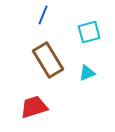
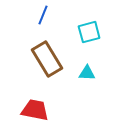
brown rectangle: moved 1 px left, 1 px up
cyan triangle: rotated 24 degrees clockwise
red trapezoid: moved 1 px right, 3 px down; rotated 28 degrees clockwise
